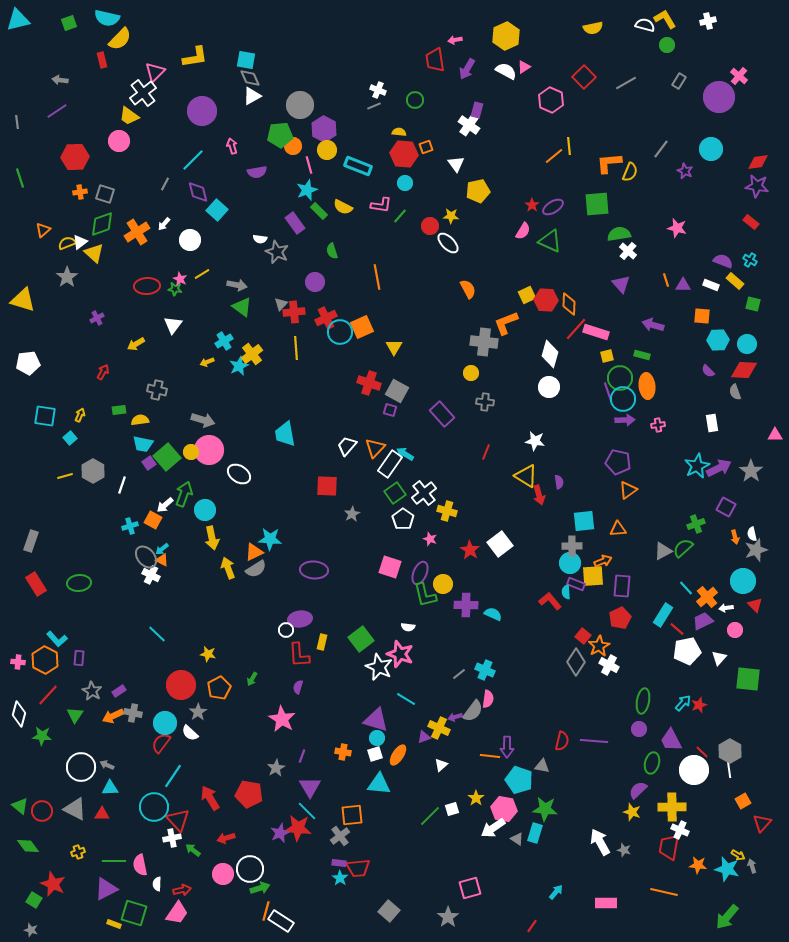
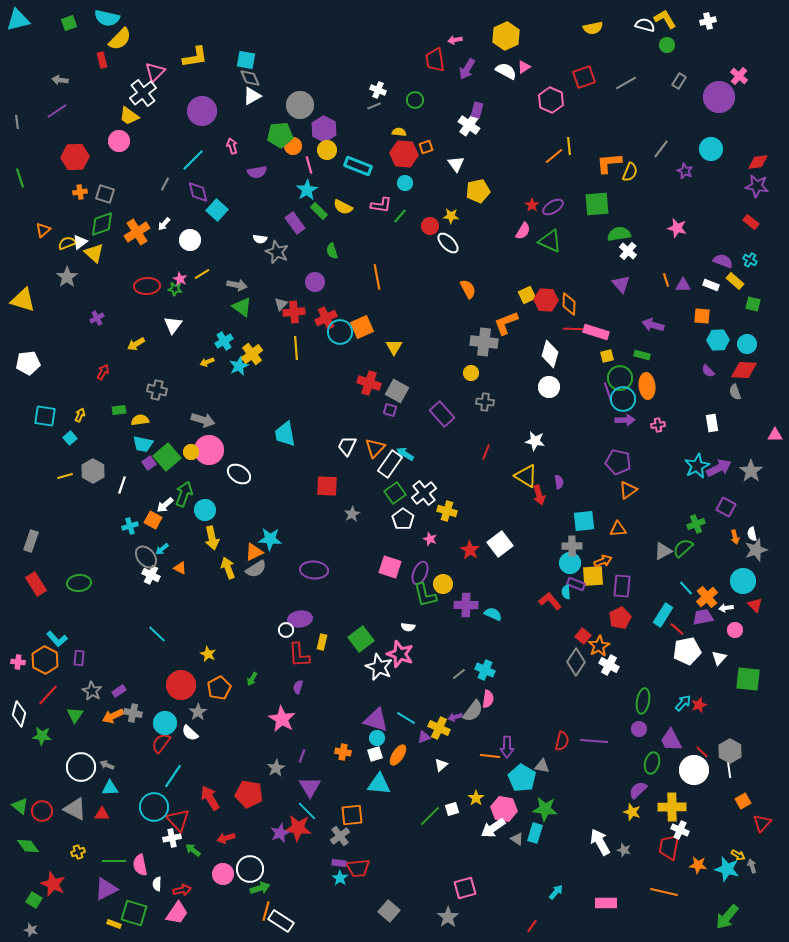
red square at (584, 77): rotated 25 degrees clockwise
cyan star at (307, 190): rotated 10 degrees counterclockwise
red line at (576, 329): rotated 50 degrees clockwise
white trapezoid at (347, 446): rotated 15 degrees counterclockwise
orange triangle at (162, 560): moved 18 px right, 8 px down
purple trapezoid at (703, 621): moved 4 px up; rotated 15 degrees clockwise
yellow star at (208, 654): rotated 14 degrees clockwise
cyan line at (406, 699): moved 19 px down
cyan pentagon at (519, 780): moved 3 px right, 2 px up; rotated 12 degrees clockwise
pink square at (470, 888): moved 5 px left
